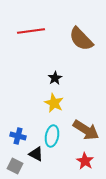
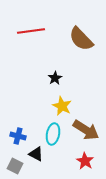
yellow star: moved 8 px right, 3 px down
cyan ellipse: moved 1 px right, 2 px up
